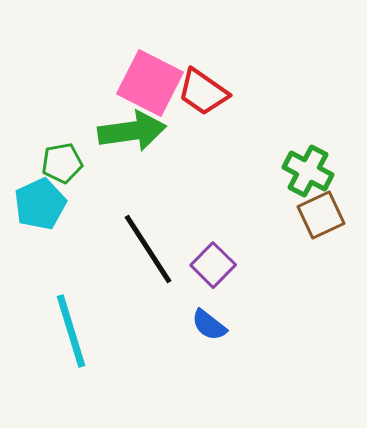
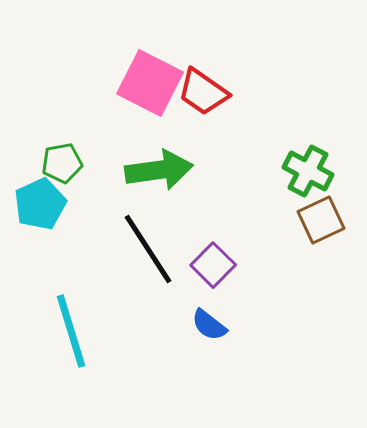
green arrow: moved 27 px right, 39 px down
brown square: moved 5 px down
